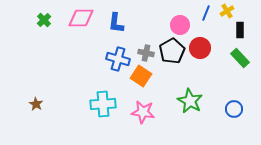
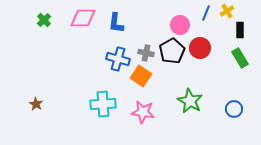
pink diamond: moved 2 px right
green rectangle: rotated 12 degrees clockwise
